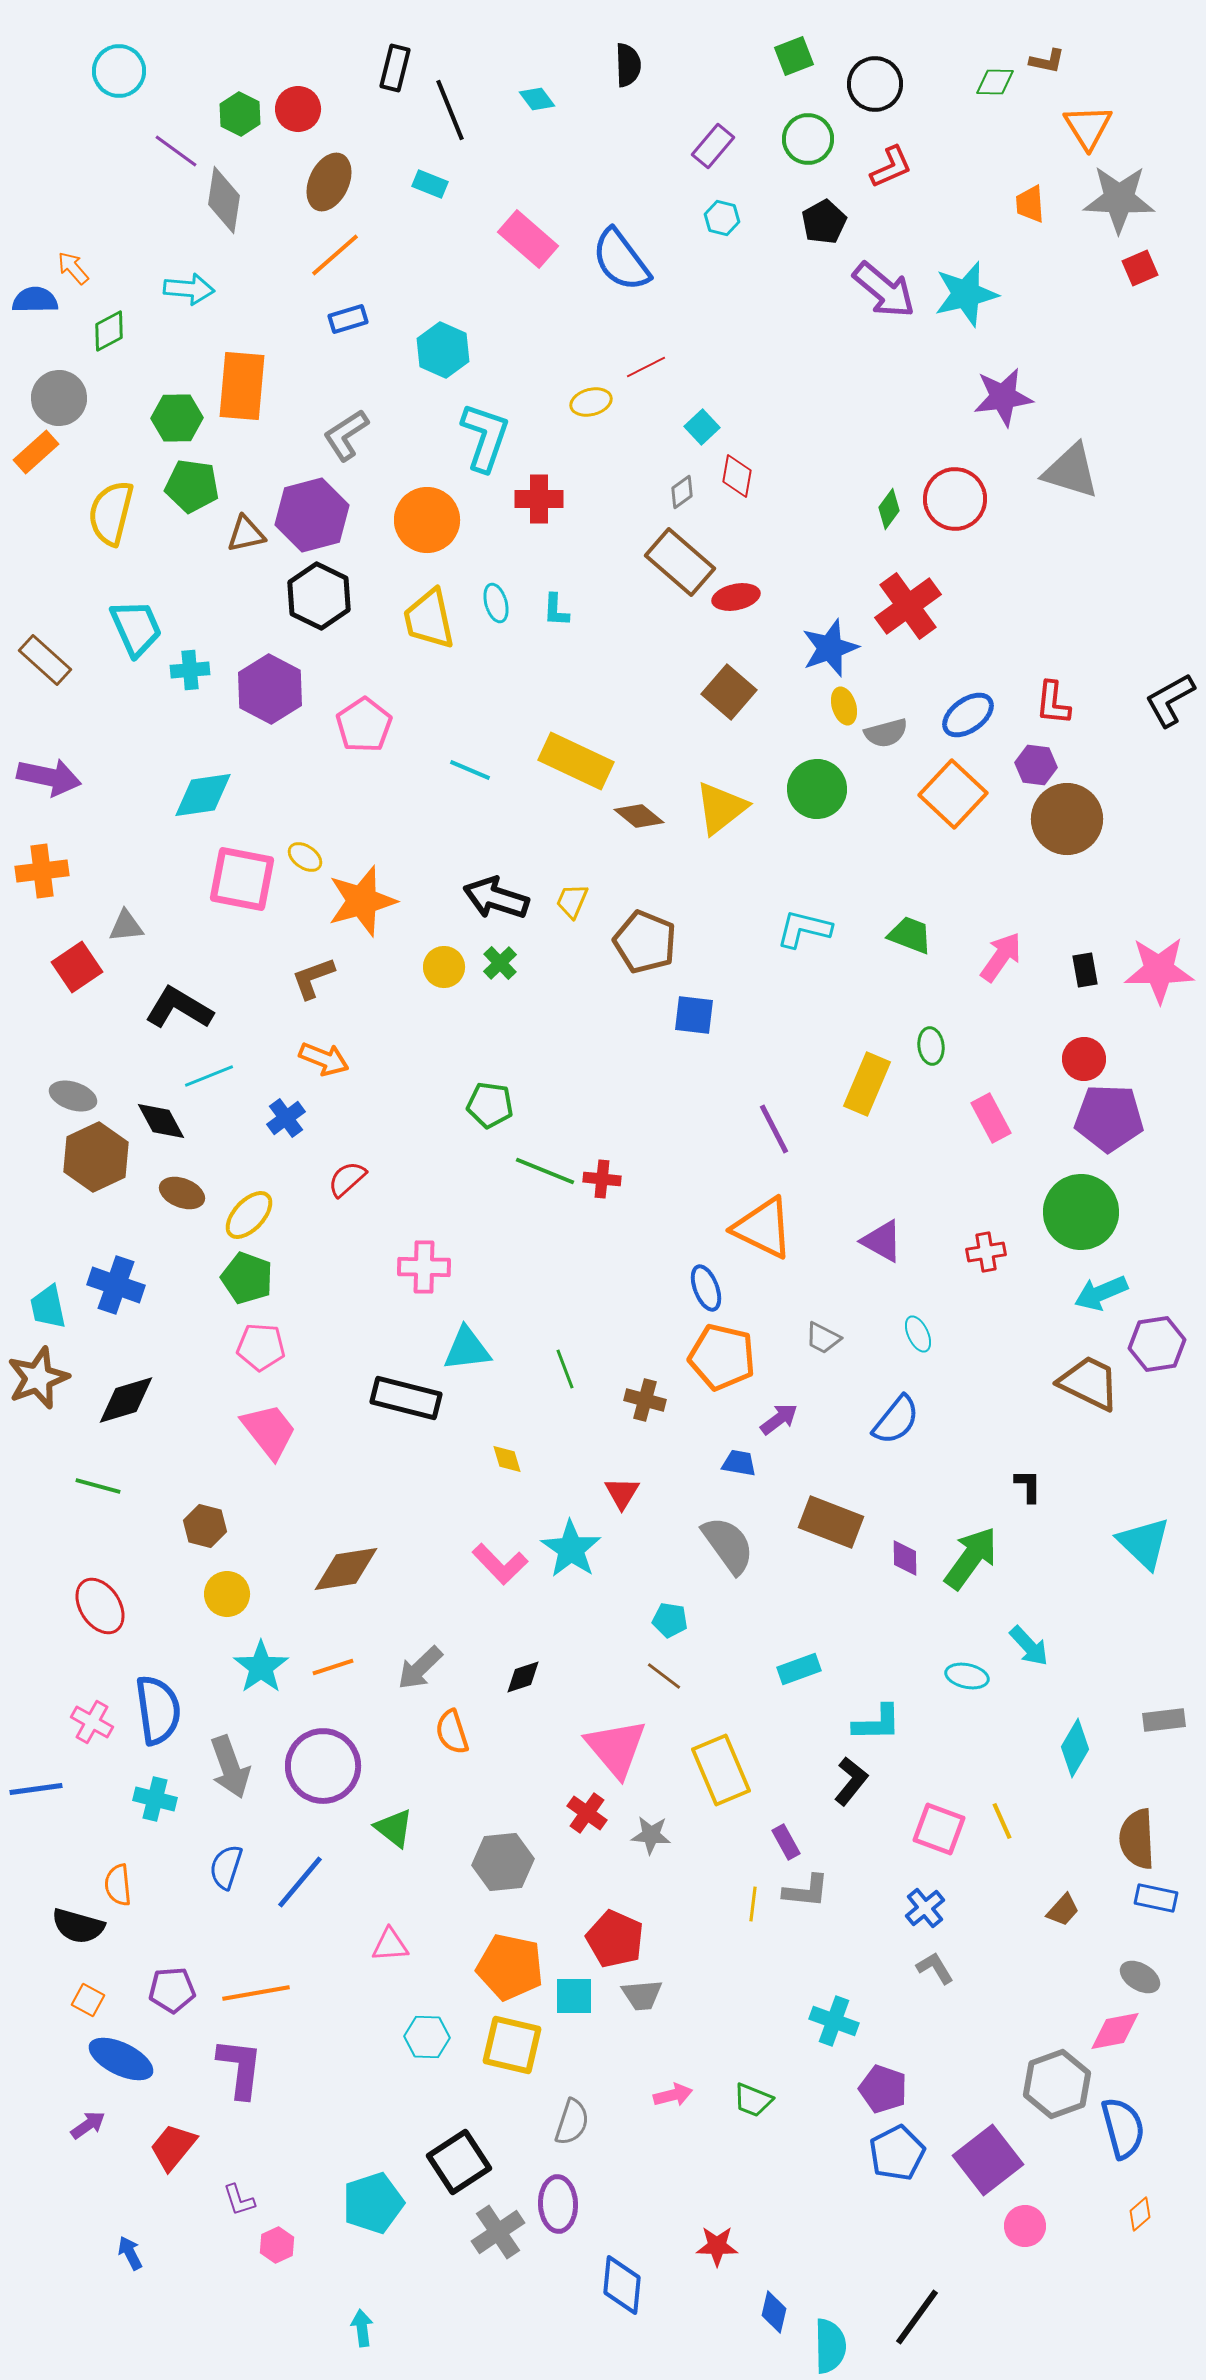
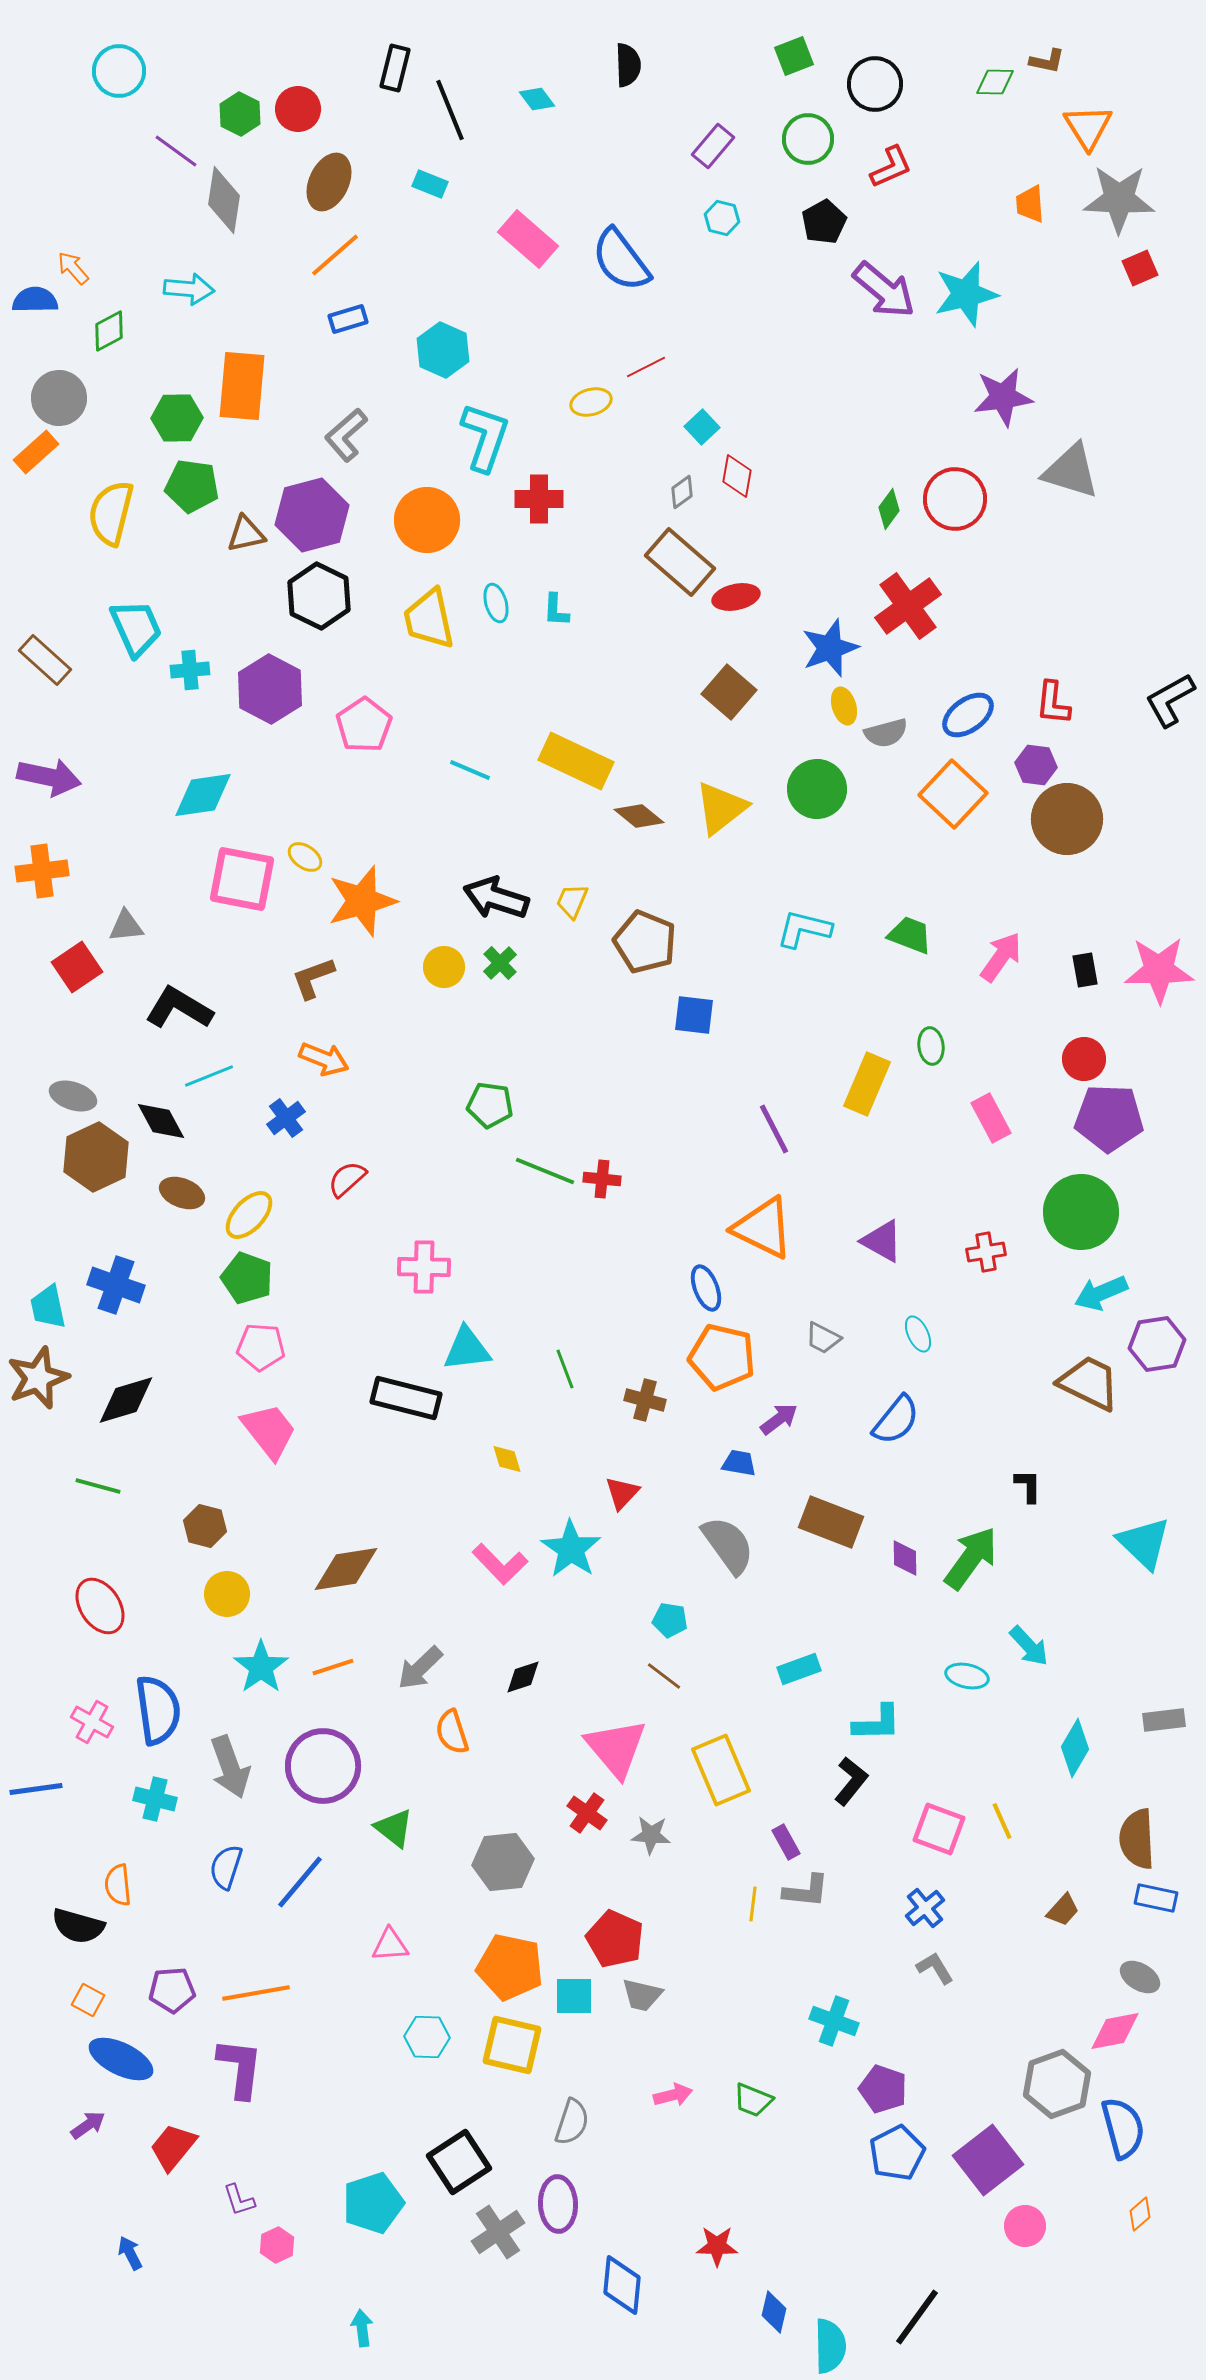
gray L-shape at (346, 435): rotated 8 degrees counterclockwise
red triangle at (622, 1493): rotated 12 degrees clockwise
gray trapezoid at (642, 1995): rotated 18 degrees clockwise
